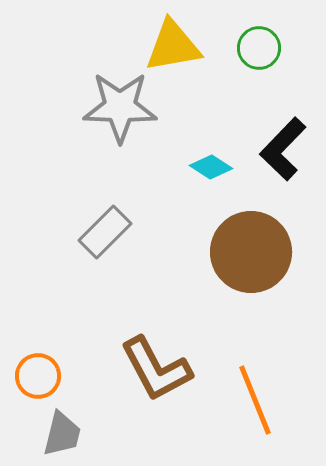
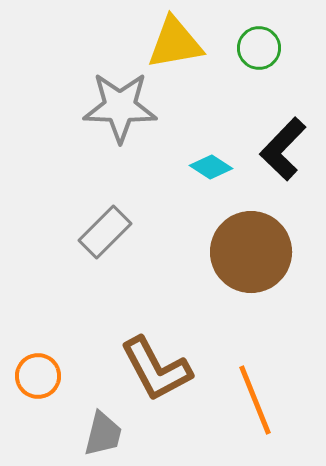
yellow triangle: moved 2 px right, 3 px up
gray trapezoid: moved 41 px right
